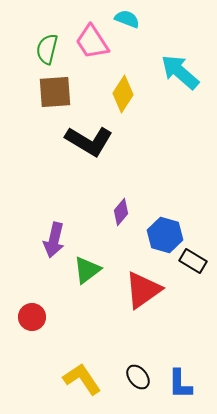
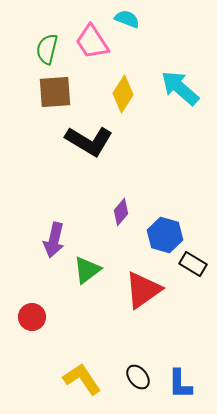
cyan arrow: moved 16 px down
black rectangle: moved 3 px down
